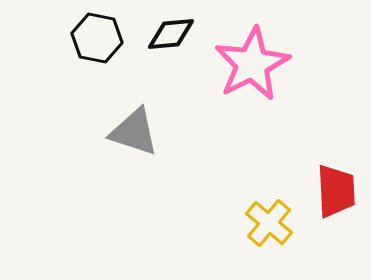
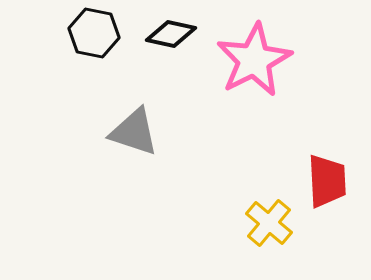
black diamond: rotated 18 degrees clockwise
black hexagon: moved 3 px left, 5 px up
pink star: moved 2 px right, 4 px up
red trapezoid: moved 9 px left, 10 px up
